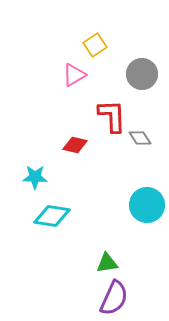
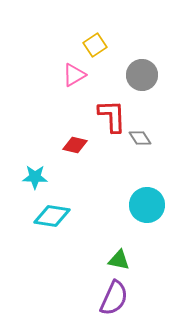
gray circle: moved 1 px down
green triangle: moved 12 px right, 3 px up; rotated 20 degrees clockwise
